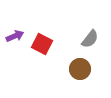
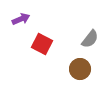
purple arrow: moved 6 px right, 17 px up
